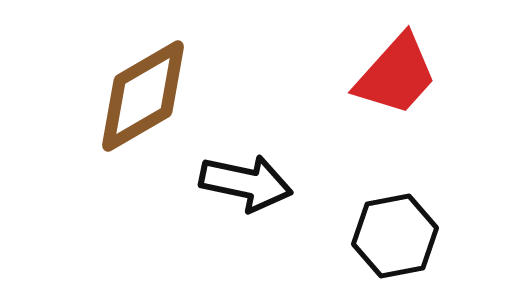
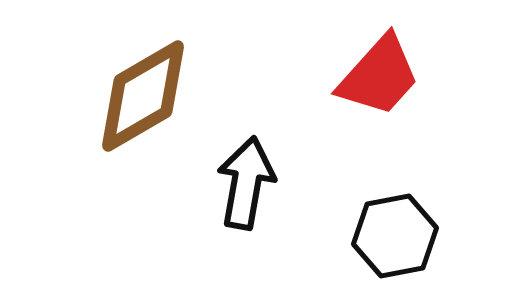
red trapezoid: moved 17 px left, 1 px down
black arrow: rotated 92 degrees counterclockwise
